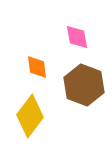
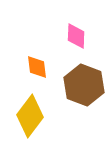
pink diamond: moved 1 px left, 1 px up; rotated 12 degrees clockwise
